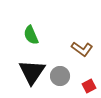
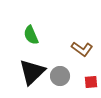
black triangle: rotated 12 degrees clockwise
red square: moved 2 px right, 4 px up; rotated 24 degrees clockwise
